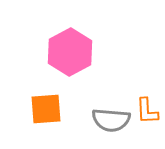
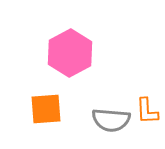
pink hexagon: moved 1 px down
